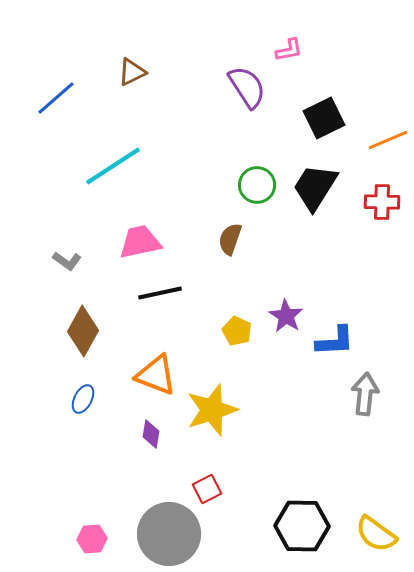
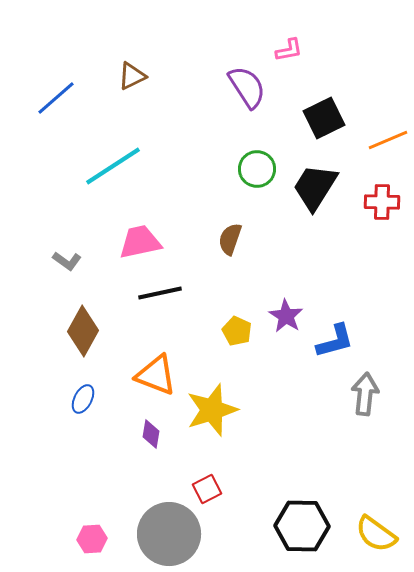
brown triangle: moved 4 px down
green circle: moved 16 px up
blue L-shape: rotated 12 degrees counterclockwise
